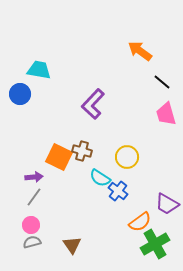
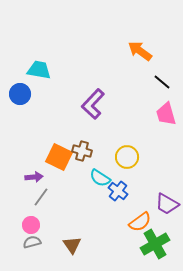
gray line: moved 7 px right
